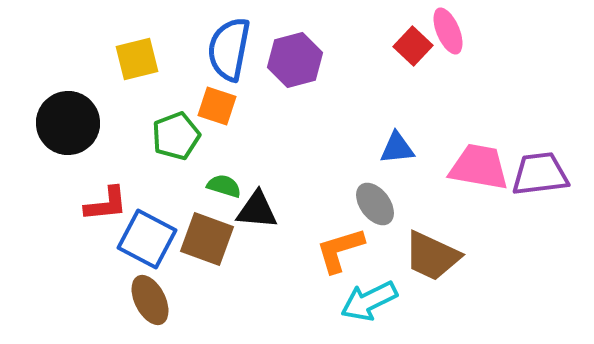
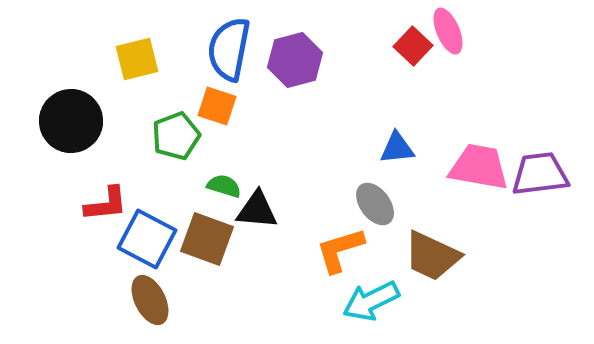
black circle: moved 3 px right, 2 px up
cyan arrow: moved 2 px right
